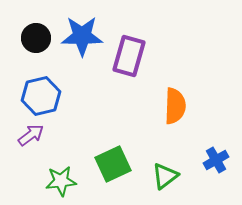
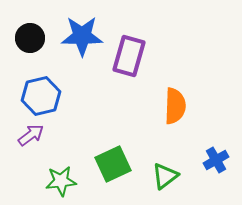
black circle: moved 6 px left
